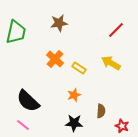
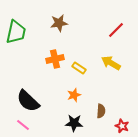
orange cross: rotated 36 degrees clockwise
